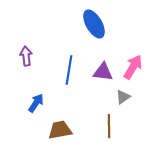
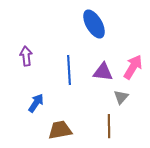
blue line: rotated 12 degrees counterclockwise
gray triangle: moved 2 px left; rotated 14 degrees counterclockwise
